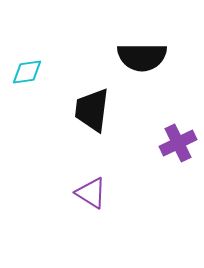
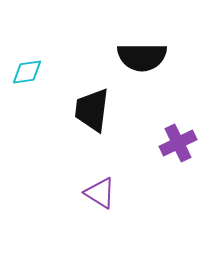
purple triangle: moved 9 px right
